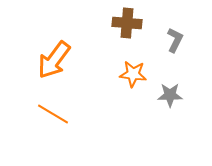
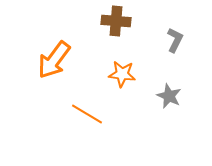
brown cross: moved 11 px left, 2 px up
orange star: moved 11 px left
gray star: moved 1 px left, 1 px down; rotated 25 degrees clockwise
orange line: moved 34 px right
